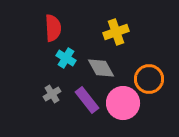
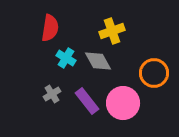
red semicircle: moved 3 px left; rotated 12 degrees clockwise
yellow cross: moved 4 px left, 1 px up
gray diamond: moved 3 px left, 7 px up
orange circle: moved 5 px right, 6 px up
purple rectangle: moved 1 px down
